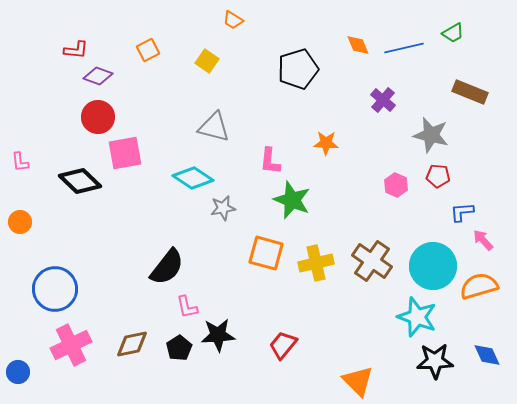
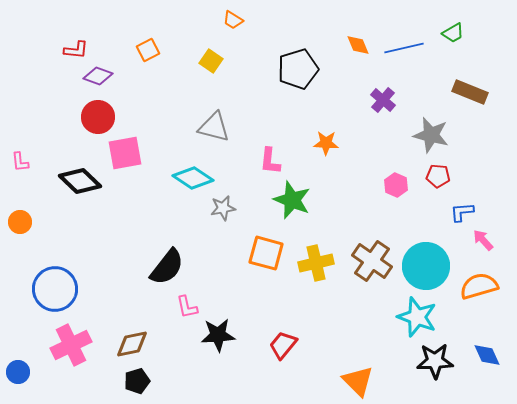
yellow square at (207, 61): moved 4 px right
cyan circle at (433, 266): moved 7 px left
black pentagon at (179, 348): moved 42 px left, 33 px down; rotated 15 degrees clockwise
